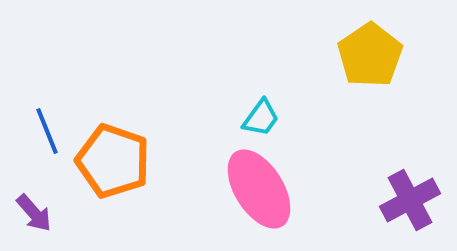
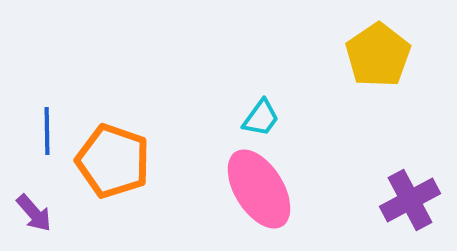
yellow pentagon: moved 8 px right
blue line: rotated 21 degrees clockwise
